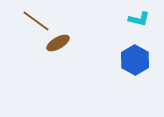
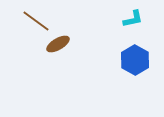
cyan L-shape: moved 6 px left; rotated 25 degrees counterclockwise
brown ellipse: moved 1 px down
